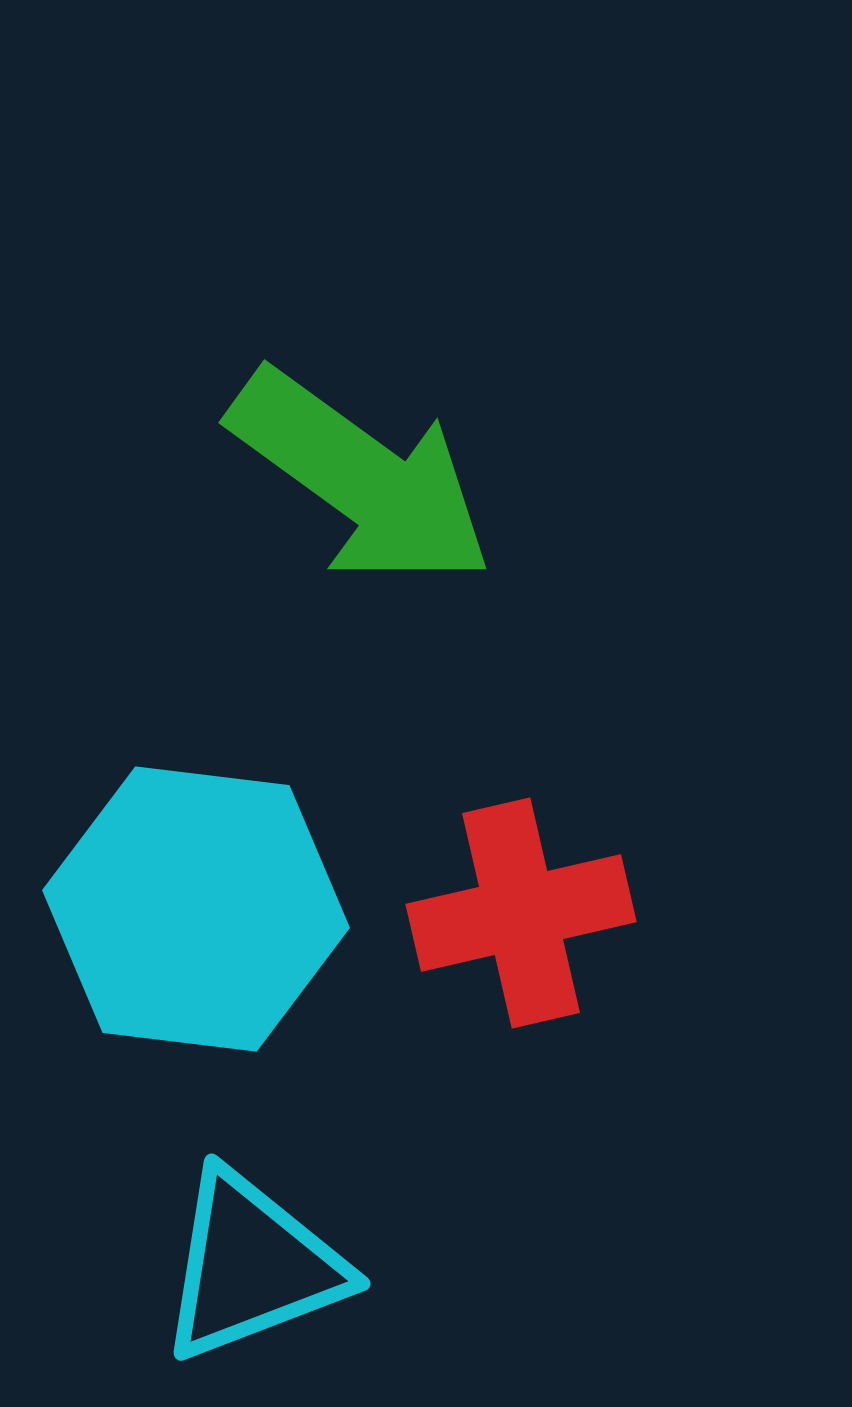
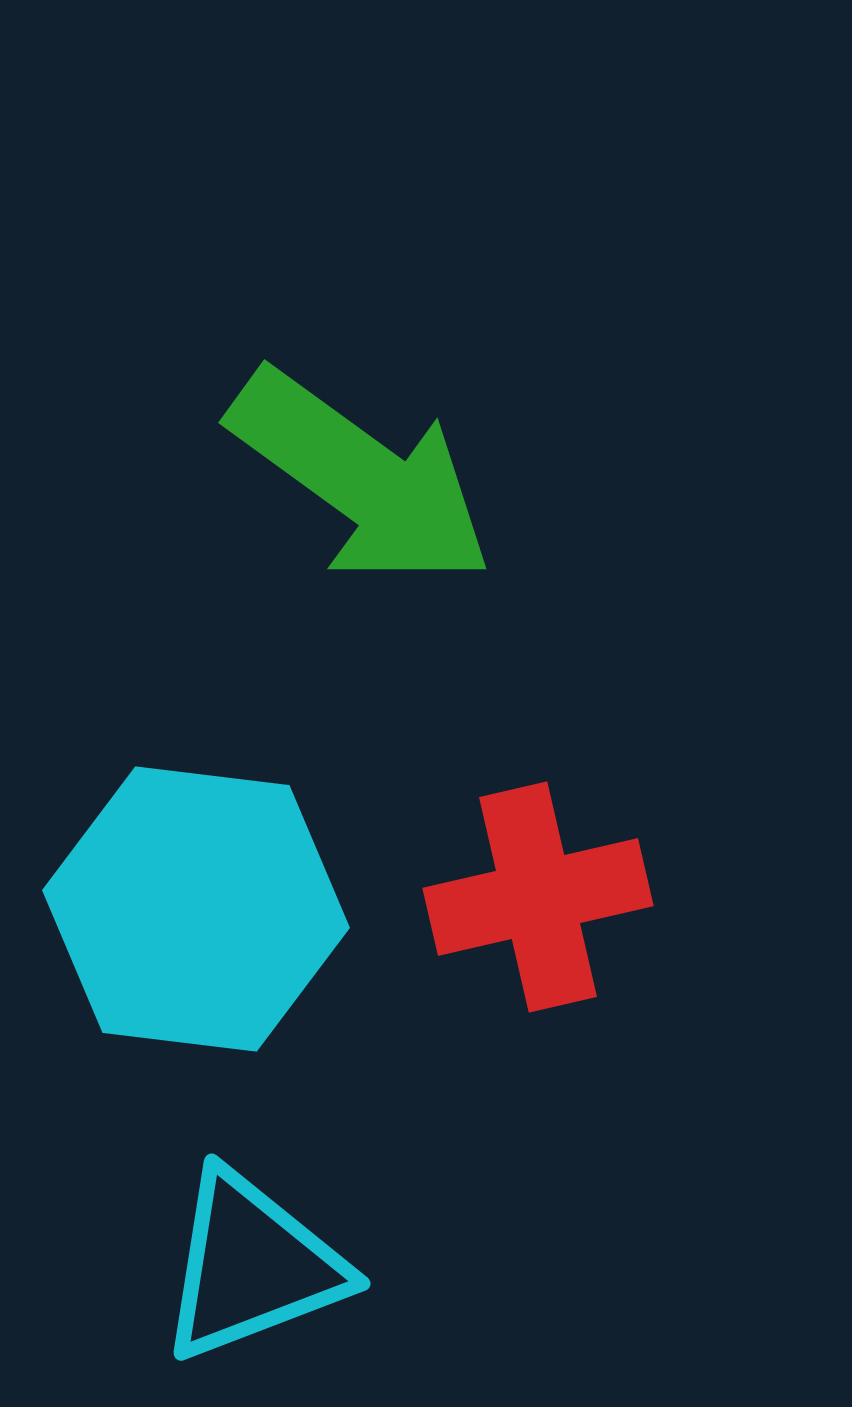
red cross: moved 17 px right, 16 px up
